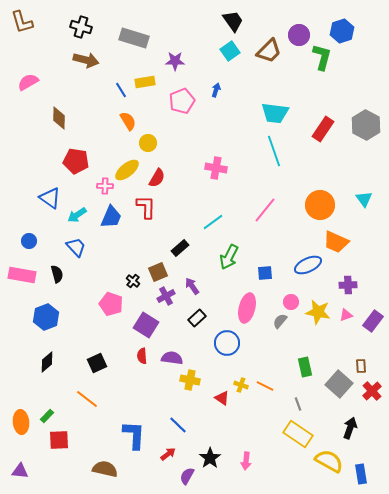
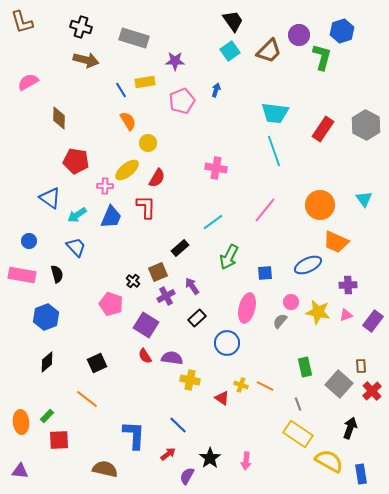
red semicircle at (142, 356): moved 3 px right; rotated 28 degrees counterclockwise
